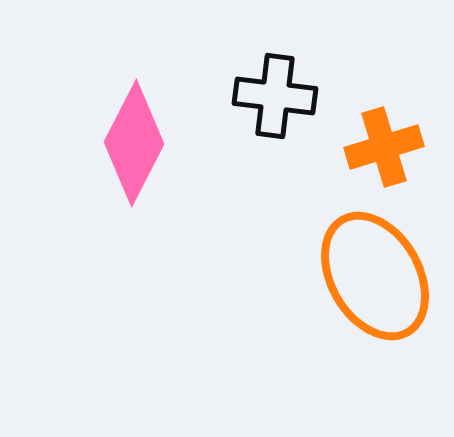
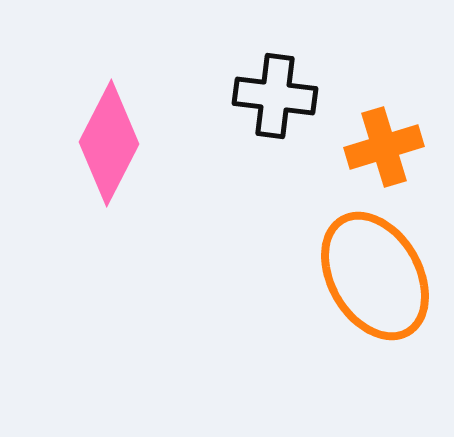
pink diamond: moved 25 px left
